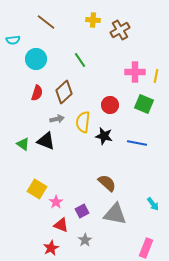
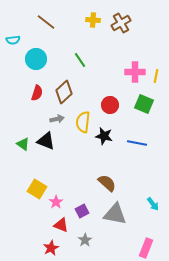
brown cross: moved 1 px right, 7 px up
